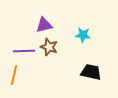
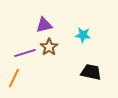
brown star: rotated 18 degrees clockwise
purple line: moved 1 px right, 2 px down; rotated 15 degrees counterclockwise
orange line: moved 3 px down; rotated 12 degrees clockwise
